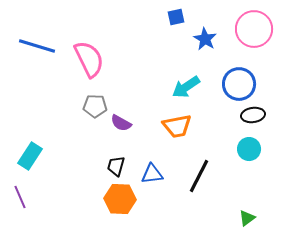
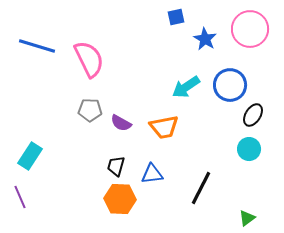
pink circle: moved 4 px left
blue circle: moved 9 px left, 1 px down
gray pentagon: moved 5 px left, 4 px down
black ellipse: rotated 50 degrees counterclockwise
orange trapezoid: moved 13 px left, 1 px down
black line: moved 2 px right, 12 px down
